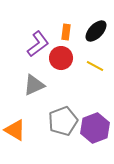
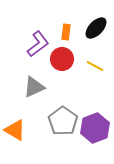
black ellipse: moved 3 px up
red circle: moved 1 px right, 1 px down
gray triangle: moved 2 px down
gray pentagon: rotated 16 degrees counterclockwise
